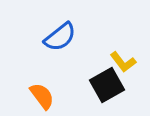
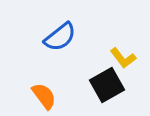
yellow L-shape: moved 4 px up
orange semicircle: moved 2 px right
